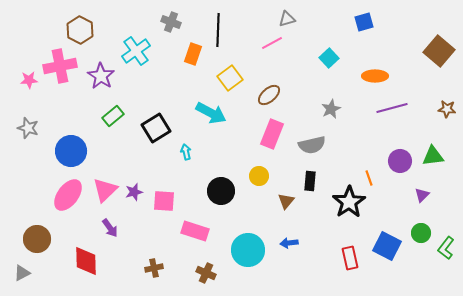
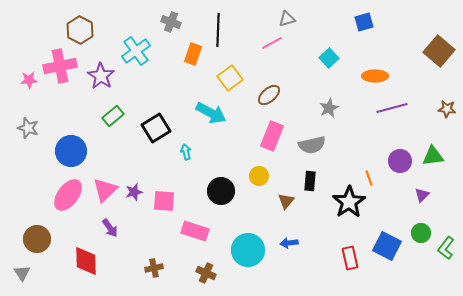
gray star at (331, 109): moved 2 px left, 1 px up
pink rectangle at (272, 134): moved 2 px down
gray triangle at (22, 273): rotated 36 degrees counterclockwise
